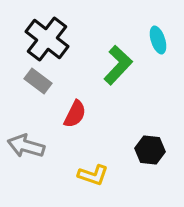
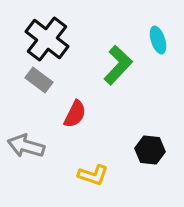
gray rectangle: moved 1 px right, 1 px up
